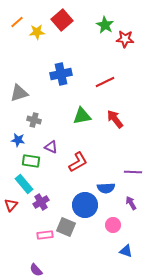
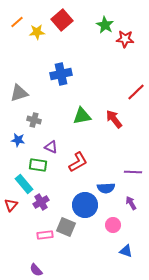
red line: moved 31 px right, 10 px down; rotated 18 degrees counterclockwise
red arrow: moved 1 px left
green rectangle: moved 7 px right, 4 px down
